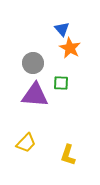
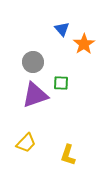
orange star: moved 14 px right, 4 px up; rotated 10 degrees clockwise
gray circle: moved 1 px up
purple triangle: rotated 24 degrees counterclockwise
